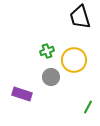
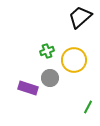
black trapezoid: rotated 65 degrees clockwise
gray circle: moved 1 px left, 1 px down
purple rectangle: moved 6 px right, 6 px up
